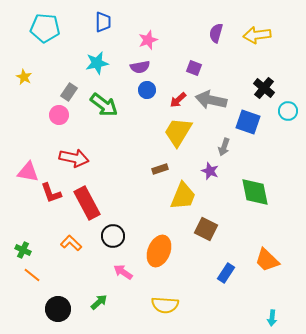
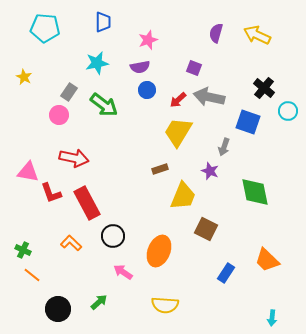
yellow arrow at (257, 35): rotated 32 degrees clockwise
gray arrow at (211, 100): moved 2 px left, 3 px up
